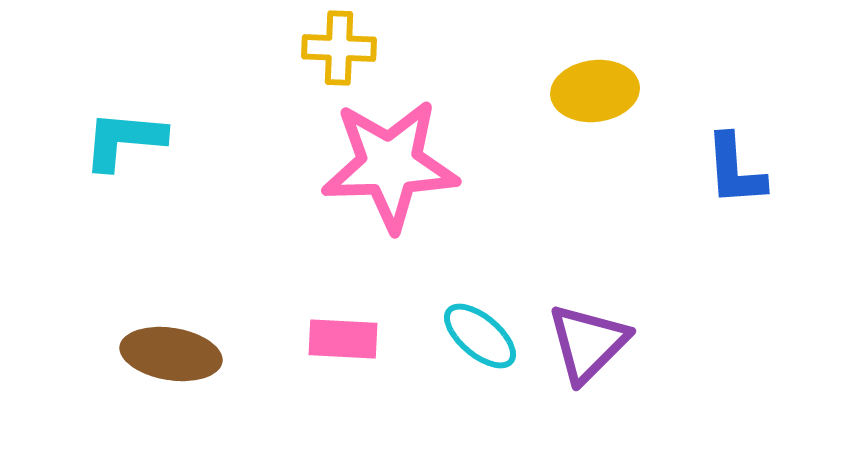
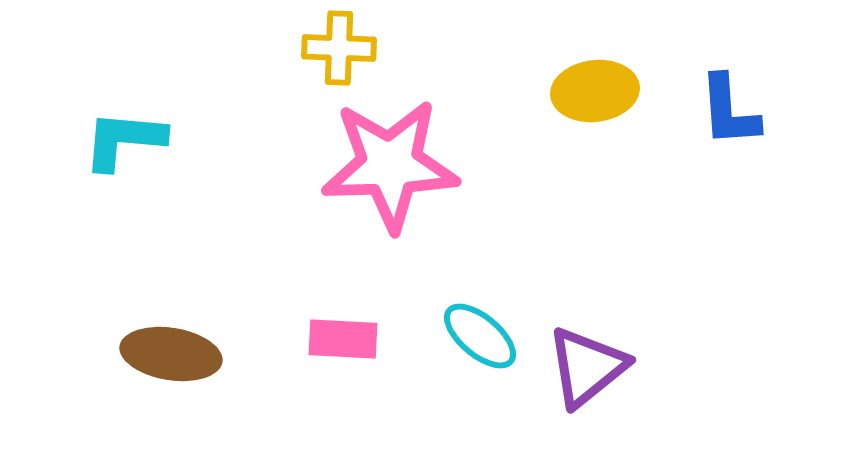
blue L-shape: moved 6 px left, 59 px up
purple triangle: moved 1 px left, 24 px down; rotated 6 degrees clockwise
